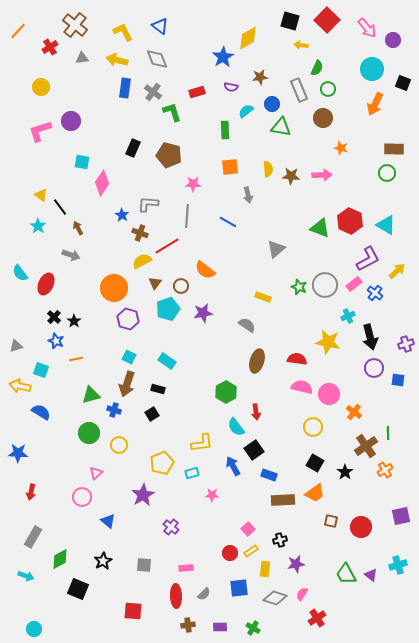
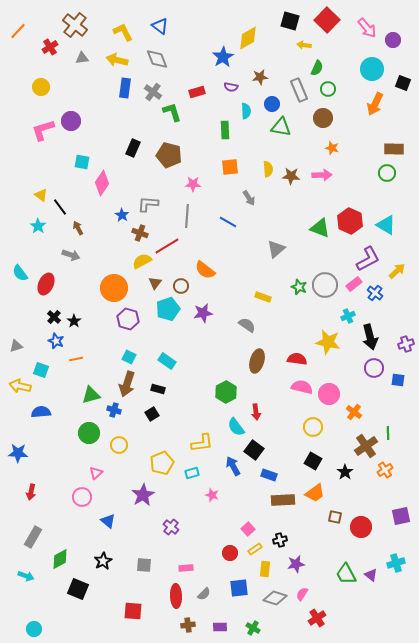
yellow arrow at (301, 45): moved 3 px right
cyan semicircle at (246, 111): rotated 126 degrees clockwise
pink L-shape at (40, 131): moved 3 px right, 1 px up
orange star at (341, 148): moved 9 px left
gray arrow at (248, 195): moved 1 px right, 3 px down; rotated 21 degrees counterclockwise
blue semicircle at (41, 412): rotated 36 degrees counterclockwise
black square at (254, 450): rotated 18 degrees counterclockwise
black square at (315, 463): moved 2 px left, 2 px up
pink star at (212, 495): rotated 16 degrees clockwise
brown square at (331, 521): moved 4 px right, 4 px up
yellow rectangle at (251, 551): moved 4 px right, 2 px up
cyan cross at (398, 565): moved 2 px left, 2 px up
